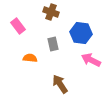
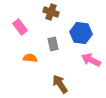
pink rectangle: moved 2 px right, 1 px down
